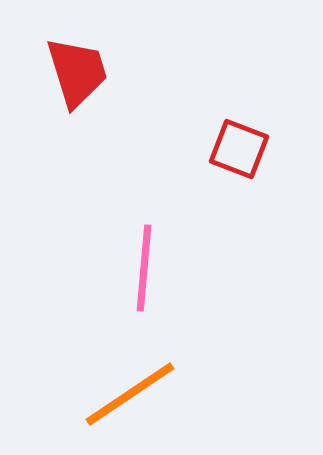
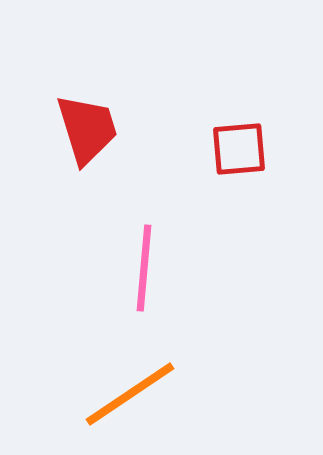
red trapezoid: moved 10 px right, 57 px down
red square: rotated 26 degrees counterclockwise
